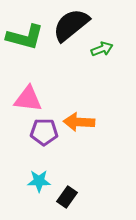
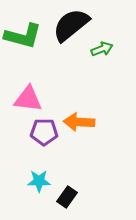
green L-shape: moved 2 px left, 1 px up
